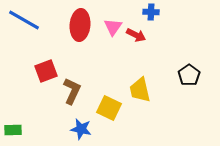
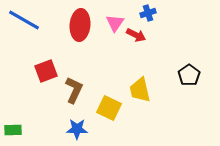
blue cross: moved 3 px left, 1 px down; rotated 21 degrees counterclockwise
pink triangle: moved 2 px right, 4 px up
brown L-shape: moved 2 px right, 1 px up
blue star: moved 4 px left; rotated 10 degrees counterclockwise
